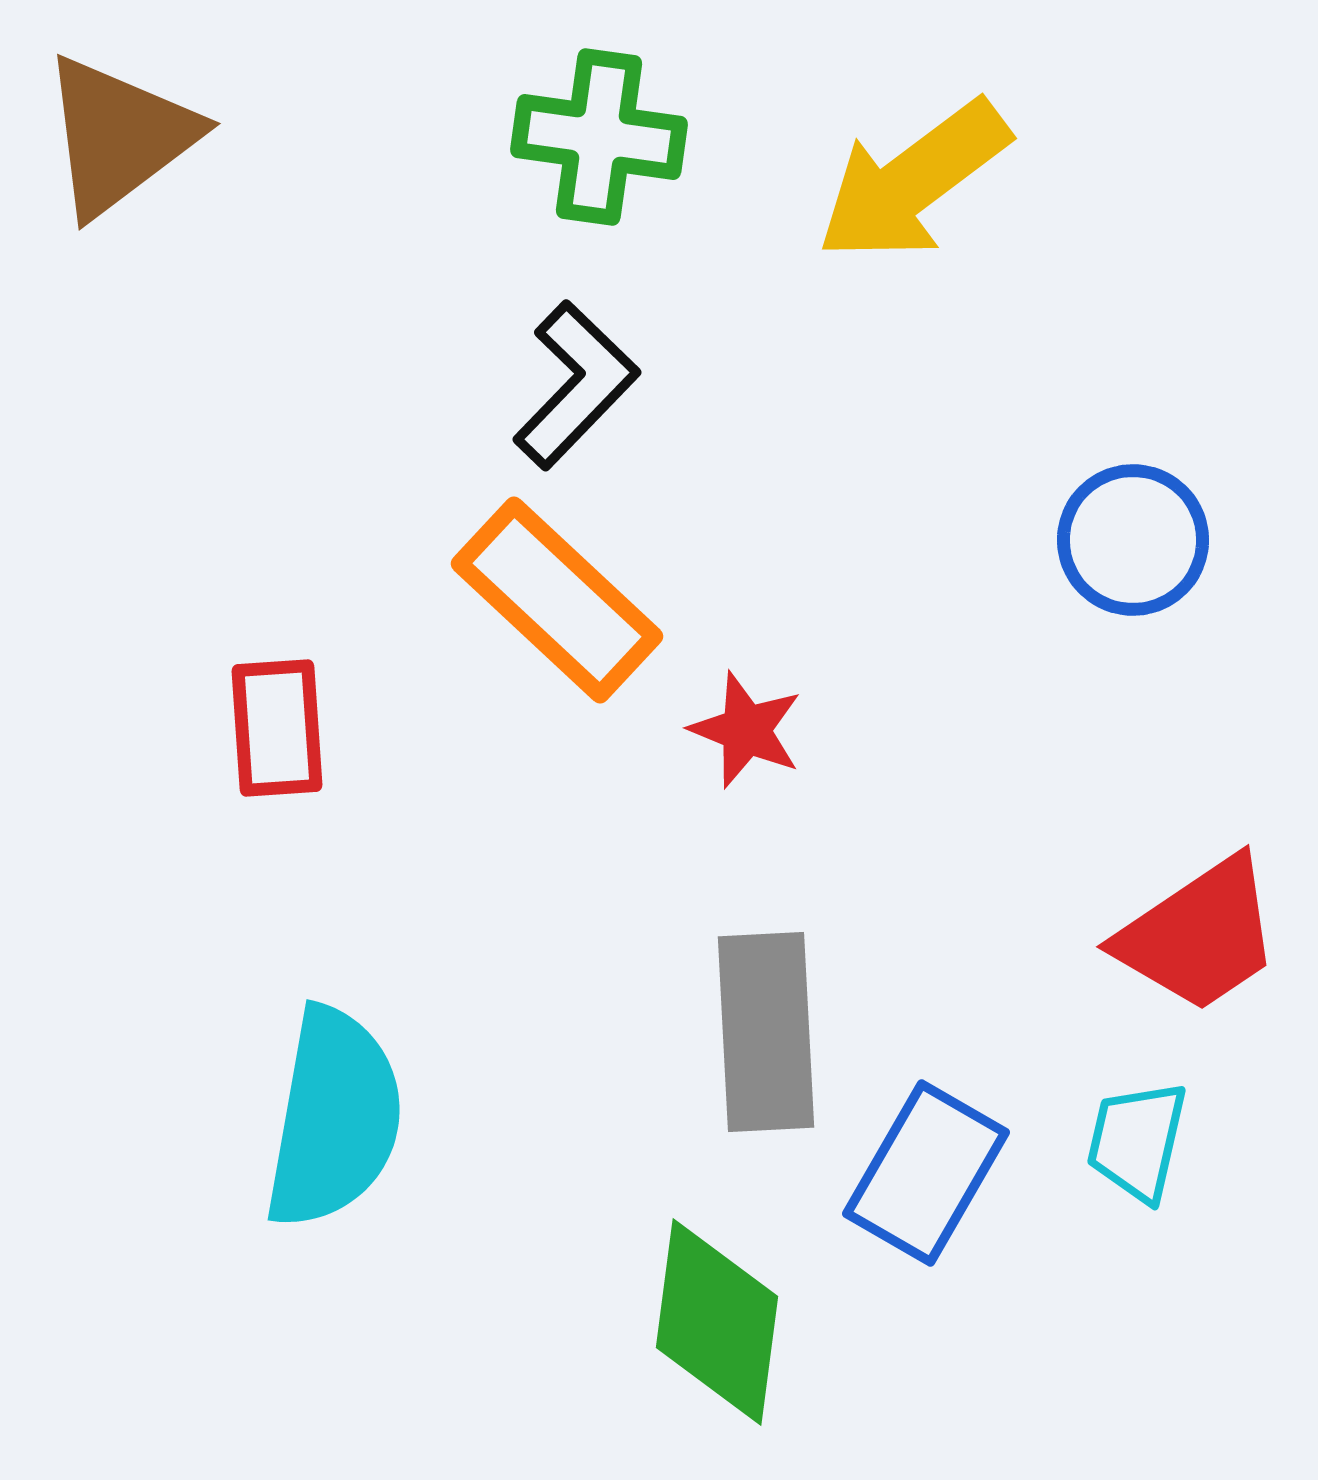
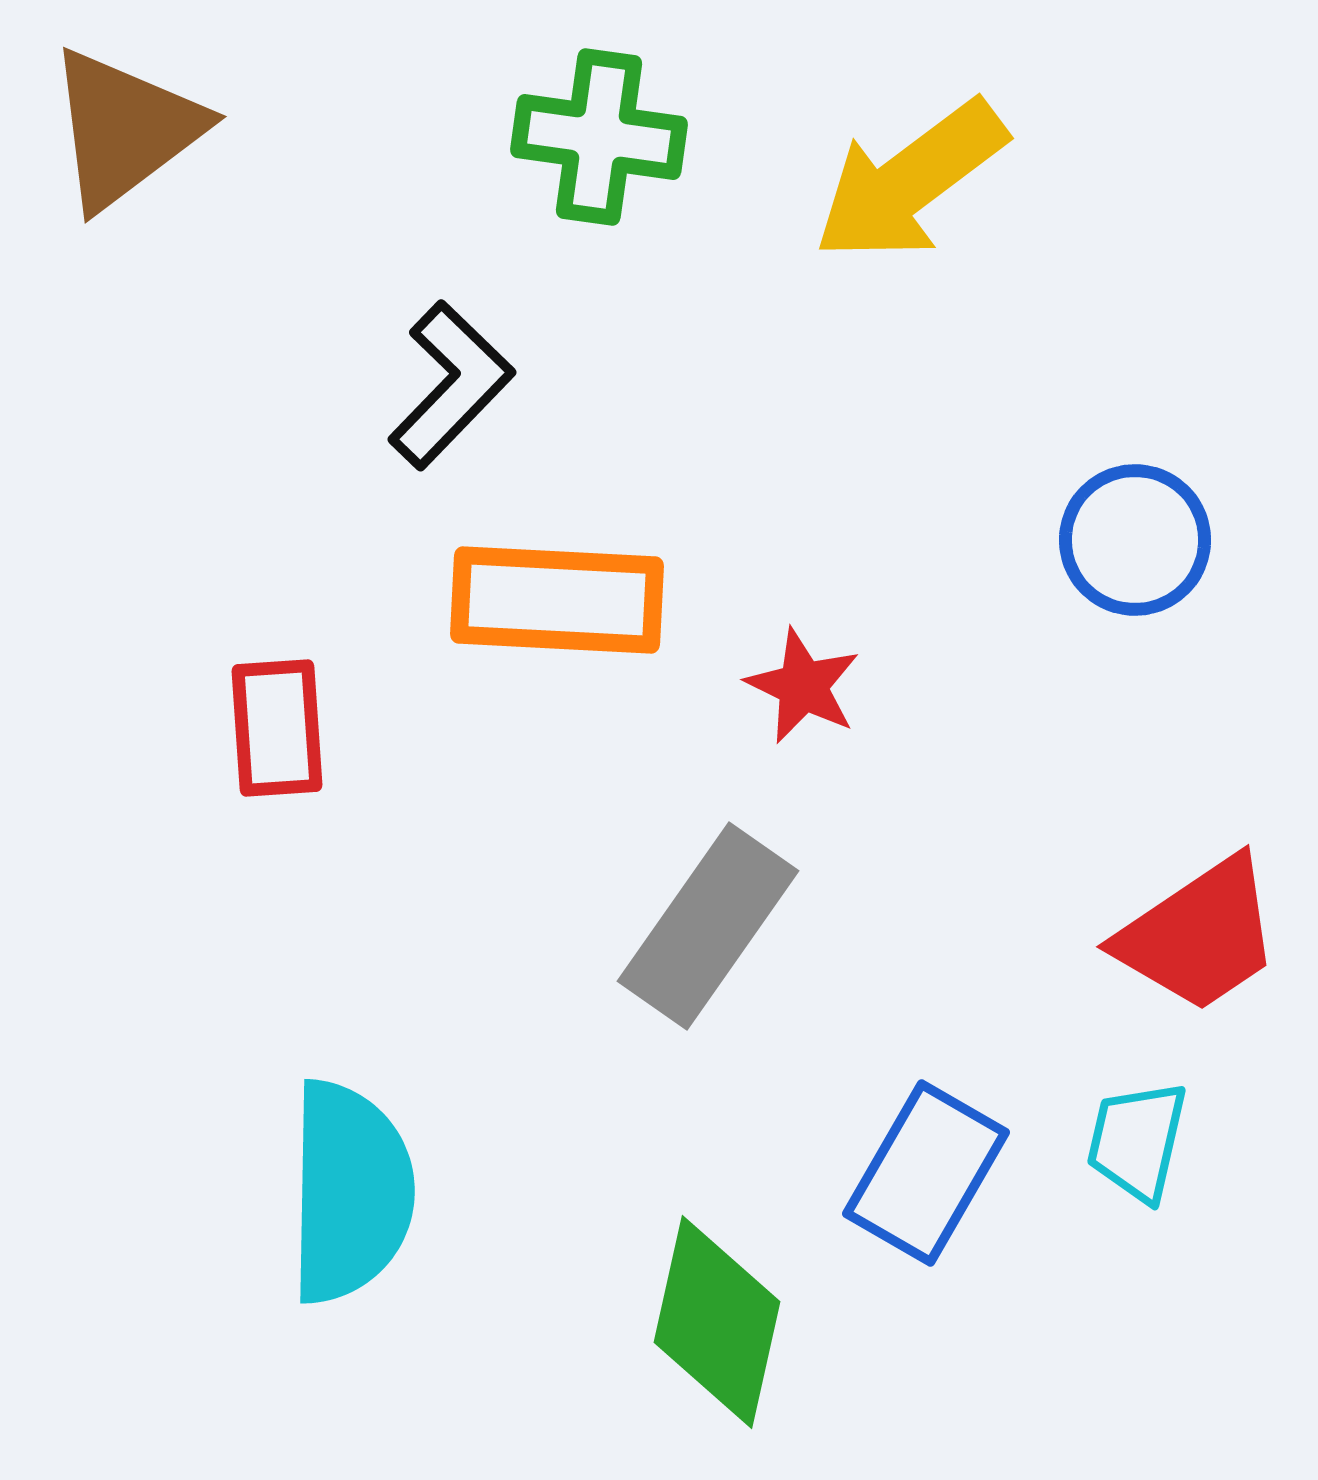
brown triangle: moved 6 px right, 7 px up
yellow arrow: moved 3 px left
black L-shape: moved 125 px left
blue circle: moved 2 px right
orange rectangle: rotated 40 degrees counterclockwise
red star: moved 57 px right, 44 px up; rotated 4 degrees clockwise
gray rectangle: moved 58 px left, 106 px up; rotated 38 degrees clockwise
cyan semicircle: moved 16 px right, 74 px down; rotated 9 degrees counterclockwise
green diamond: rotated 5 degrees clockwise
